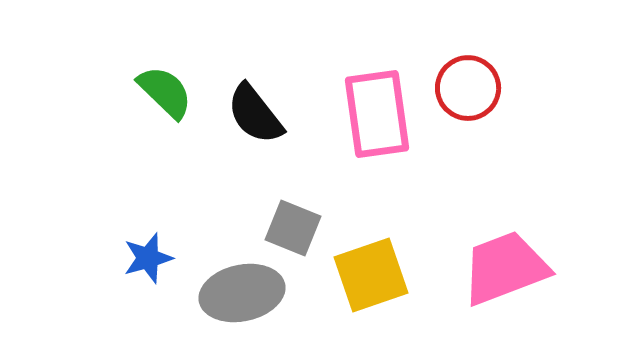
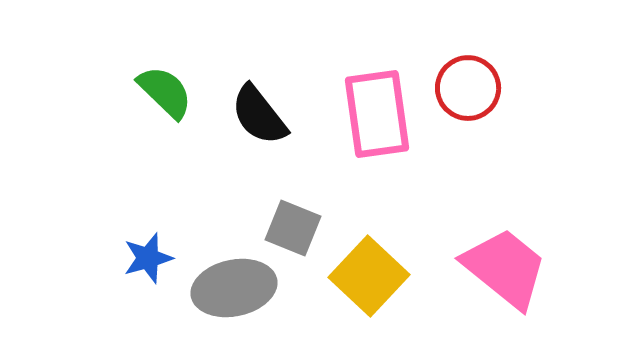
black semicircle: moved 4 px right, 1 px down
pink trapezoid: rotated 60 degrees clockwise
yellow square: moved 2 px left, 1 px down; rotated 28 degrees counterclockwise
gray ellipse: moved 8 px left, 5 px up
